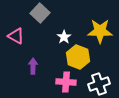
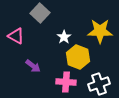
purple arrow: rotated 126 degrees clockwise
